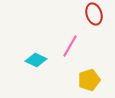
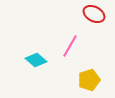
red ellipse: rotated 45 degrees counterclockwise
cyan diamond: rotated 15 degrees clockwise
